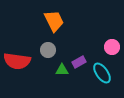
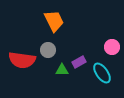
red semicircle: moved 5 px right, 1 px up
